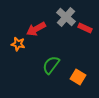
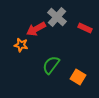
gray cross: moved 9 px left
orange star: moved 3 px right, 1 px down
